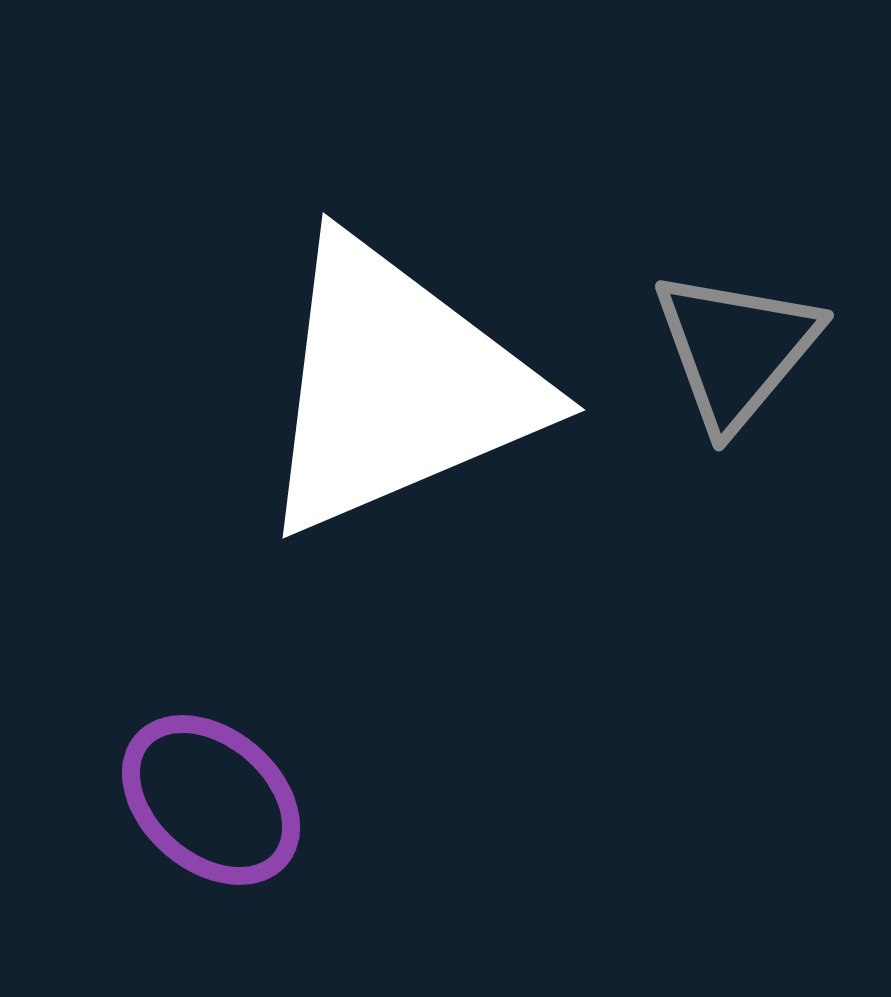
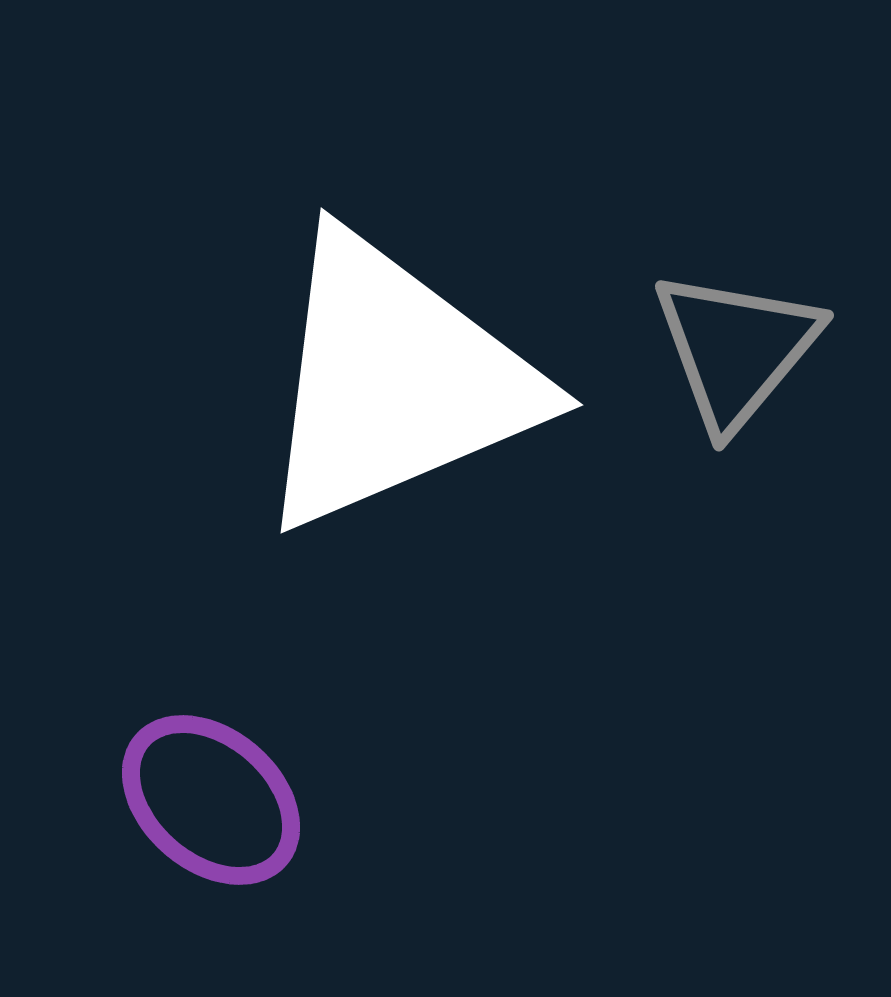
white triangle: moved 2 px left, 5 px up
